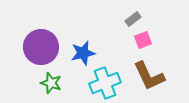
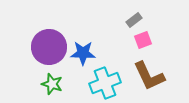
gray rectangle: moved 1 px right, 1 px down
purple circle: moved 8 px right
blue star: rotated 15 degrees clockwise
green star: moved 1 px right, 1 px down
